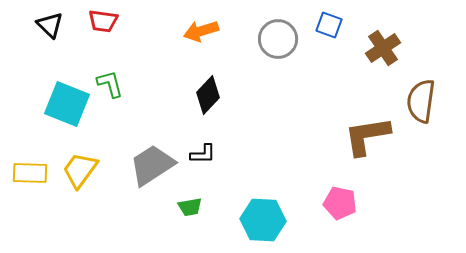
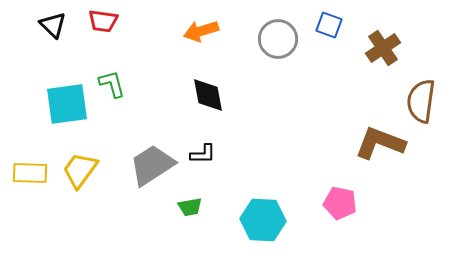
black triangle: moved 3 px right
green L-shape: moved 2 px right
black diamond: rotated 54 degrees counterclockwise
cyan square: rotated 30 degrees counterclockwise
brown L-shape: moved 13 px right, 7 px down; rotated 30 degrees clockwise
